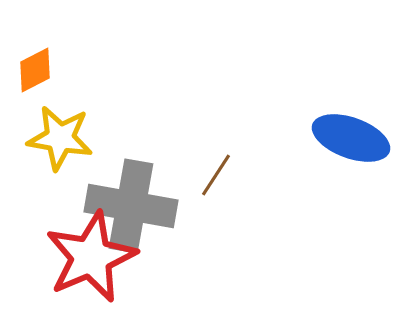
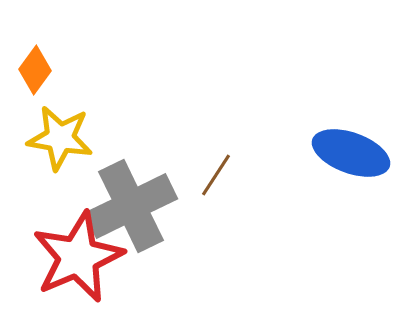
orange diamond: rotated 27 degrees counterclockwise
blue ellipse: moved 15 px down
gray cross: rotated 36 degrees counterclockwise
red star: moved 13 px left
